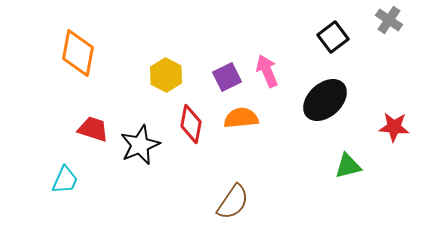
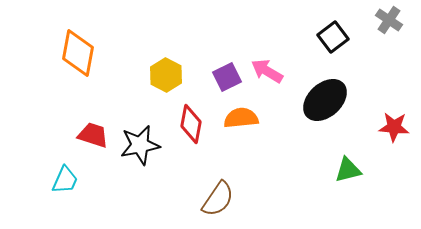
pink arrow: rotated 36 degrees counterclockwise
red trapezoid: moved 6 px down
black star: rotated 12 degrees clockwise
green triangle: moved 4 px down
brown semicircle: moved 15 px left, 3 px up
